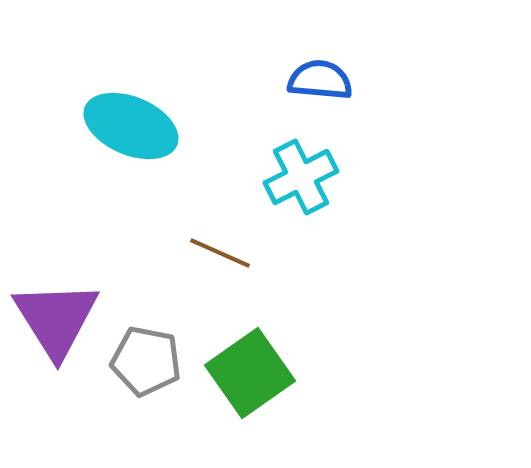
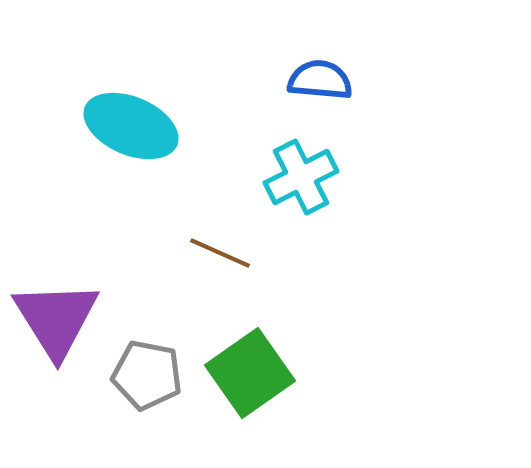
gray pentagon: moved 1 px right, 14 px down
